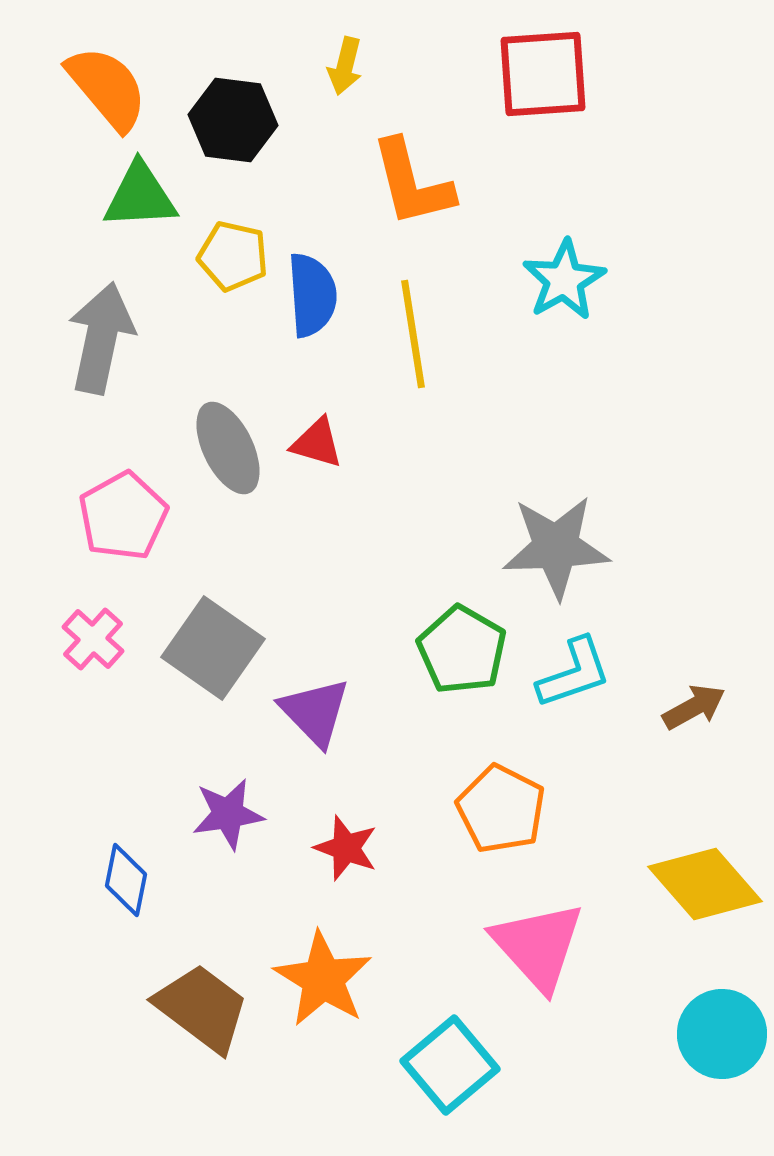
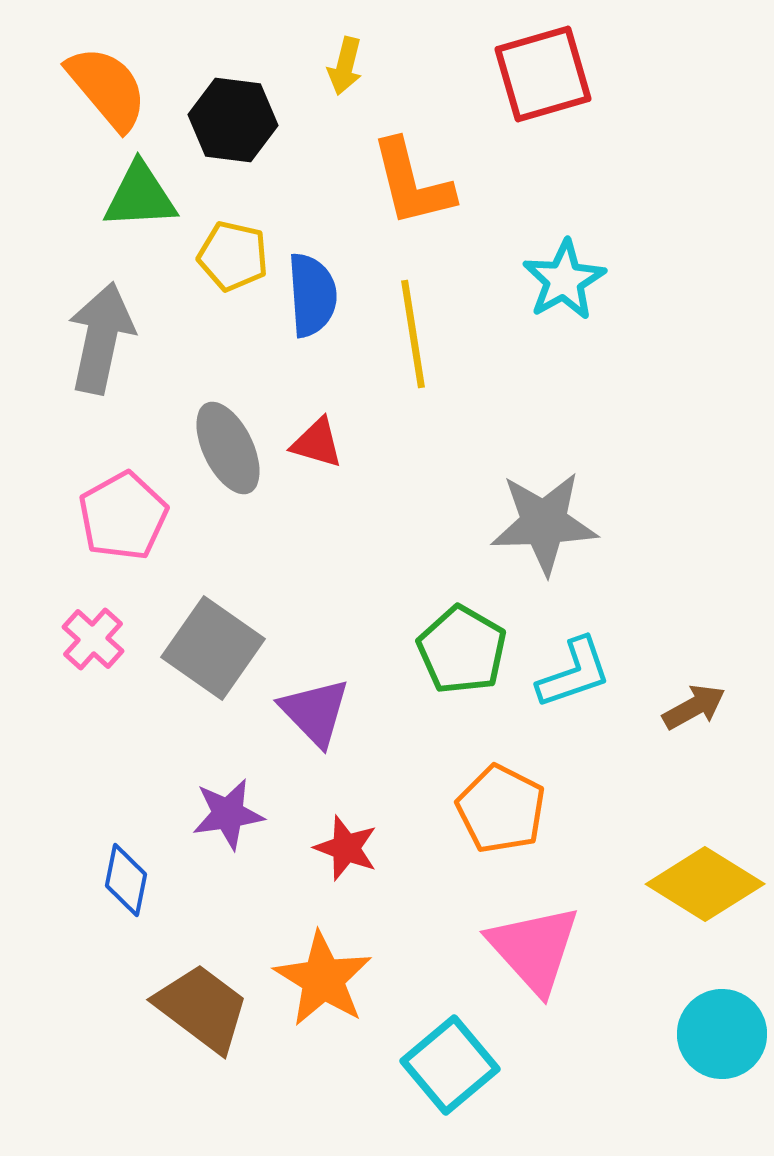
red square: rotated 12 degrees counterclockwise
gray star: moved 12 px left, 24 px up
yellow diamond: rotated 17 degrees counterclockwise
pink triangle: moved 4 px left, 3 px down
